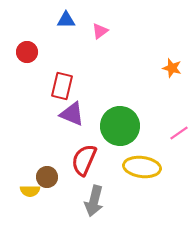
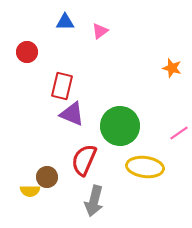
blue triangle: moved 1 px left, 2 px down
yellow ellipse: moved 3 px right
